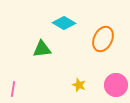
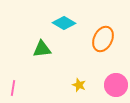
pink line: moved 1 px up
